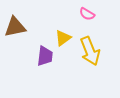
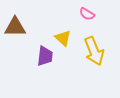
brown triangle: rotated 10 degrees clockwise
yellow triangle: rotated 42 degrees counterclockwise
yellow arrow: moved 4 px right
